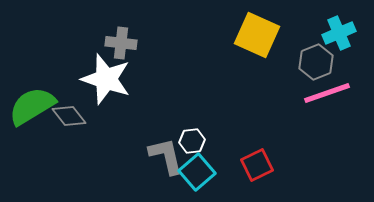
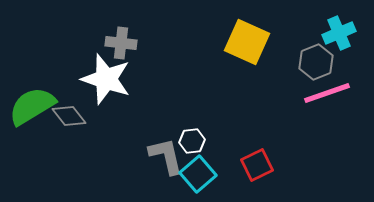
yellow square: moved 10 px left, 7 px down
cyan square: moved 1 px right, 2 px down
